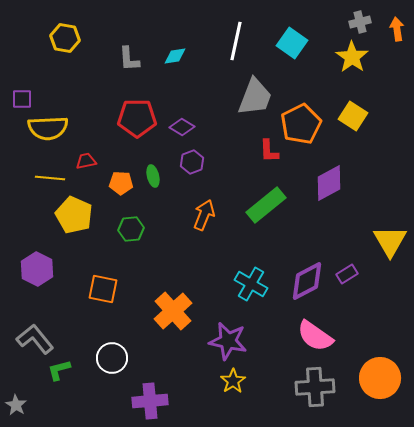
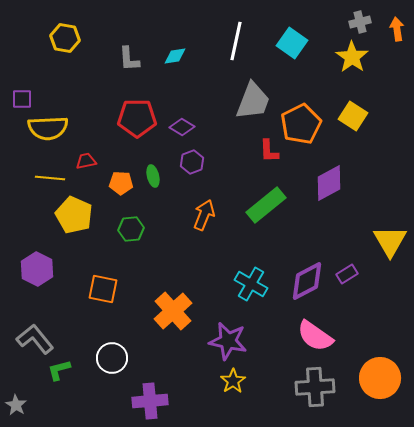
gray trapezoid at (255, 97): moved 2 px left, 4 px down
